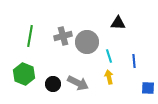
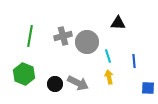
cyan line: moved 1 px left
black circle: moved 2 px right
